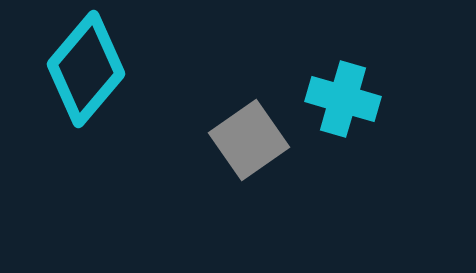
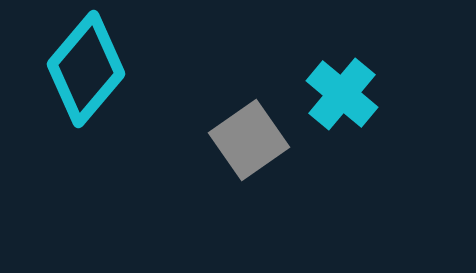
cyan cross: moved 1 px left, 5 px up; rotated 24 degrees clockwise
